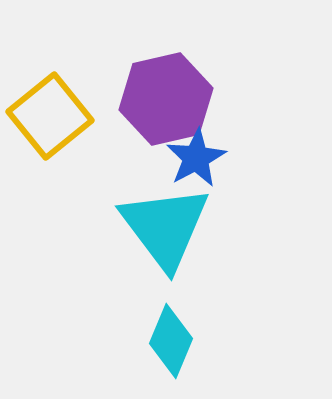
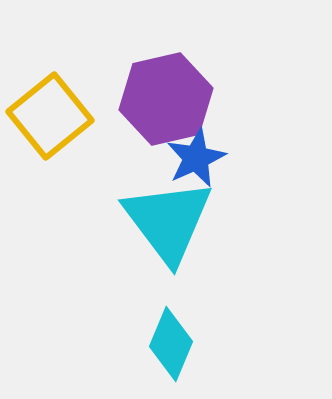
blue star: rotated 4 degrees clockwise
cyan triangle: moved 3 px right, 6 px up
cyan diamond: moved 3 px down
